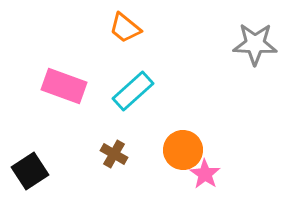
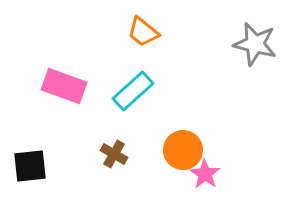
orange trapezoid: moved 18 px right, 4 px down
gray star: rotated 12 degrees clockwise
black square: moved 5 px up; rotated 27 degrees clockwise
